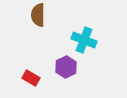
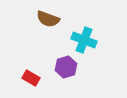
brown semicircle: moved 10 px right, 4 px down; rotated 70 degrees counterclockwise
purple hexagon: rotated 10 degrees clockwise
